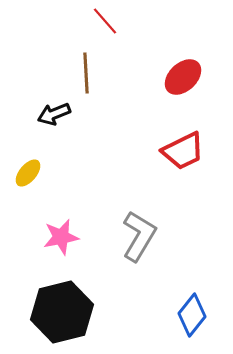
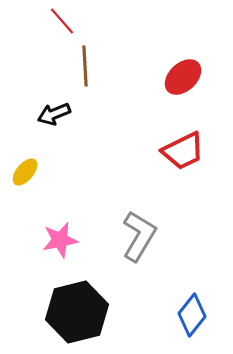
red line: moved 43 px left
brown line: moved 1 px left, 7 px up
yellow ellipse: moved 3 px left, 1 px up
pink star: moved 1 px left, 3 px down
black hexagon: moved 15 px right
